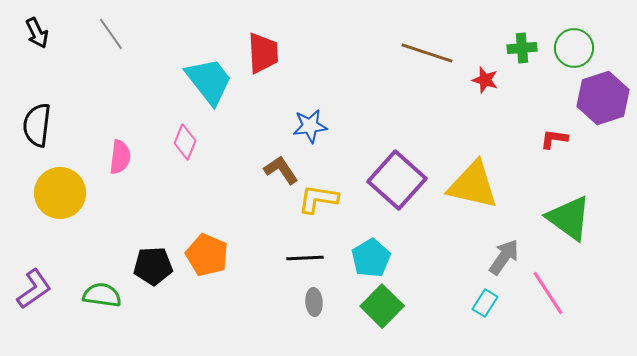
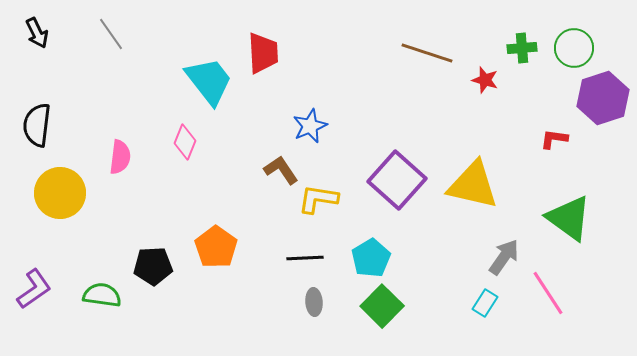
blue star: rotated 16 degrees counterclockwise
orange pentagon: moved 9 px right, 8 px up; rotated 12 degrees clockwise
